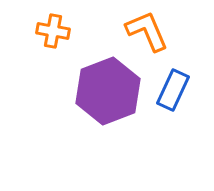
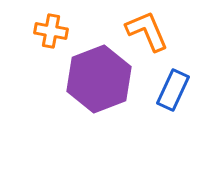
orange cross: moved 2 px left
purple hexagon: moved 9 px left, 12 px up
